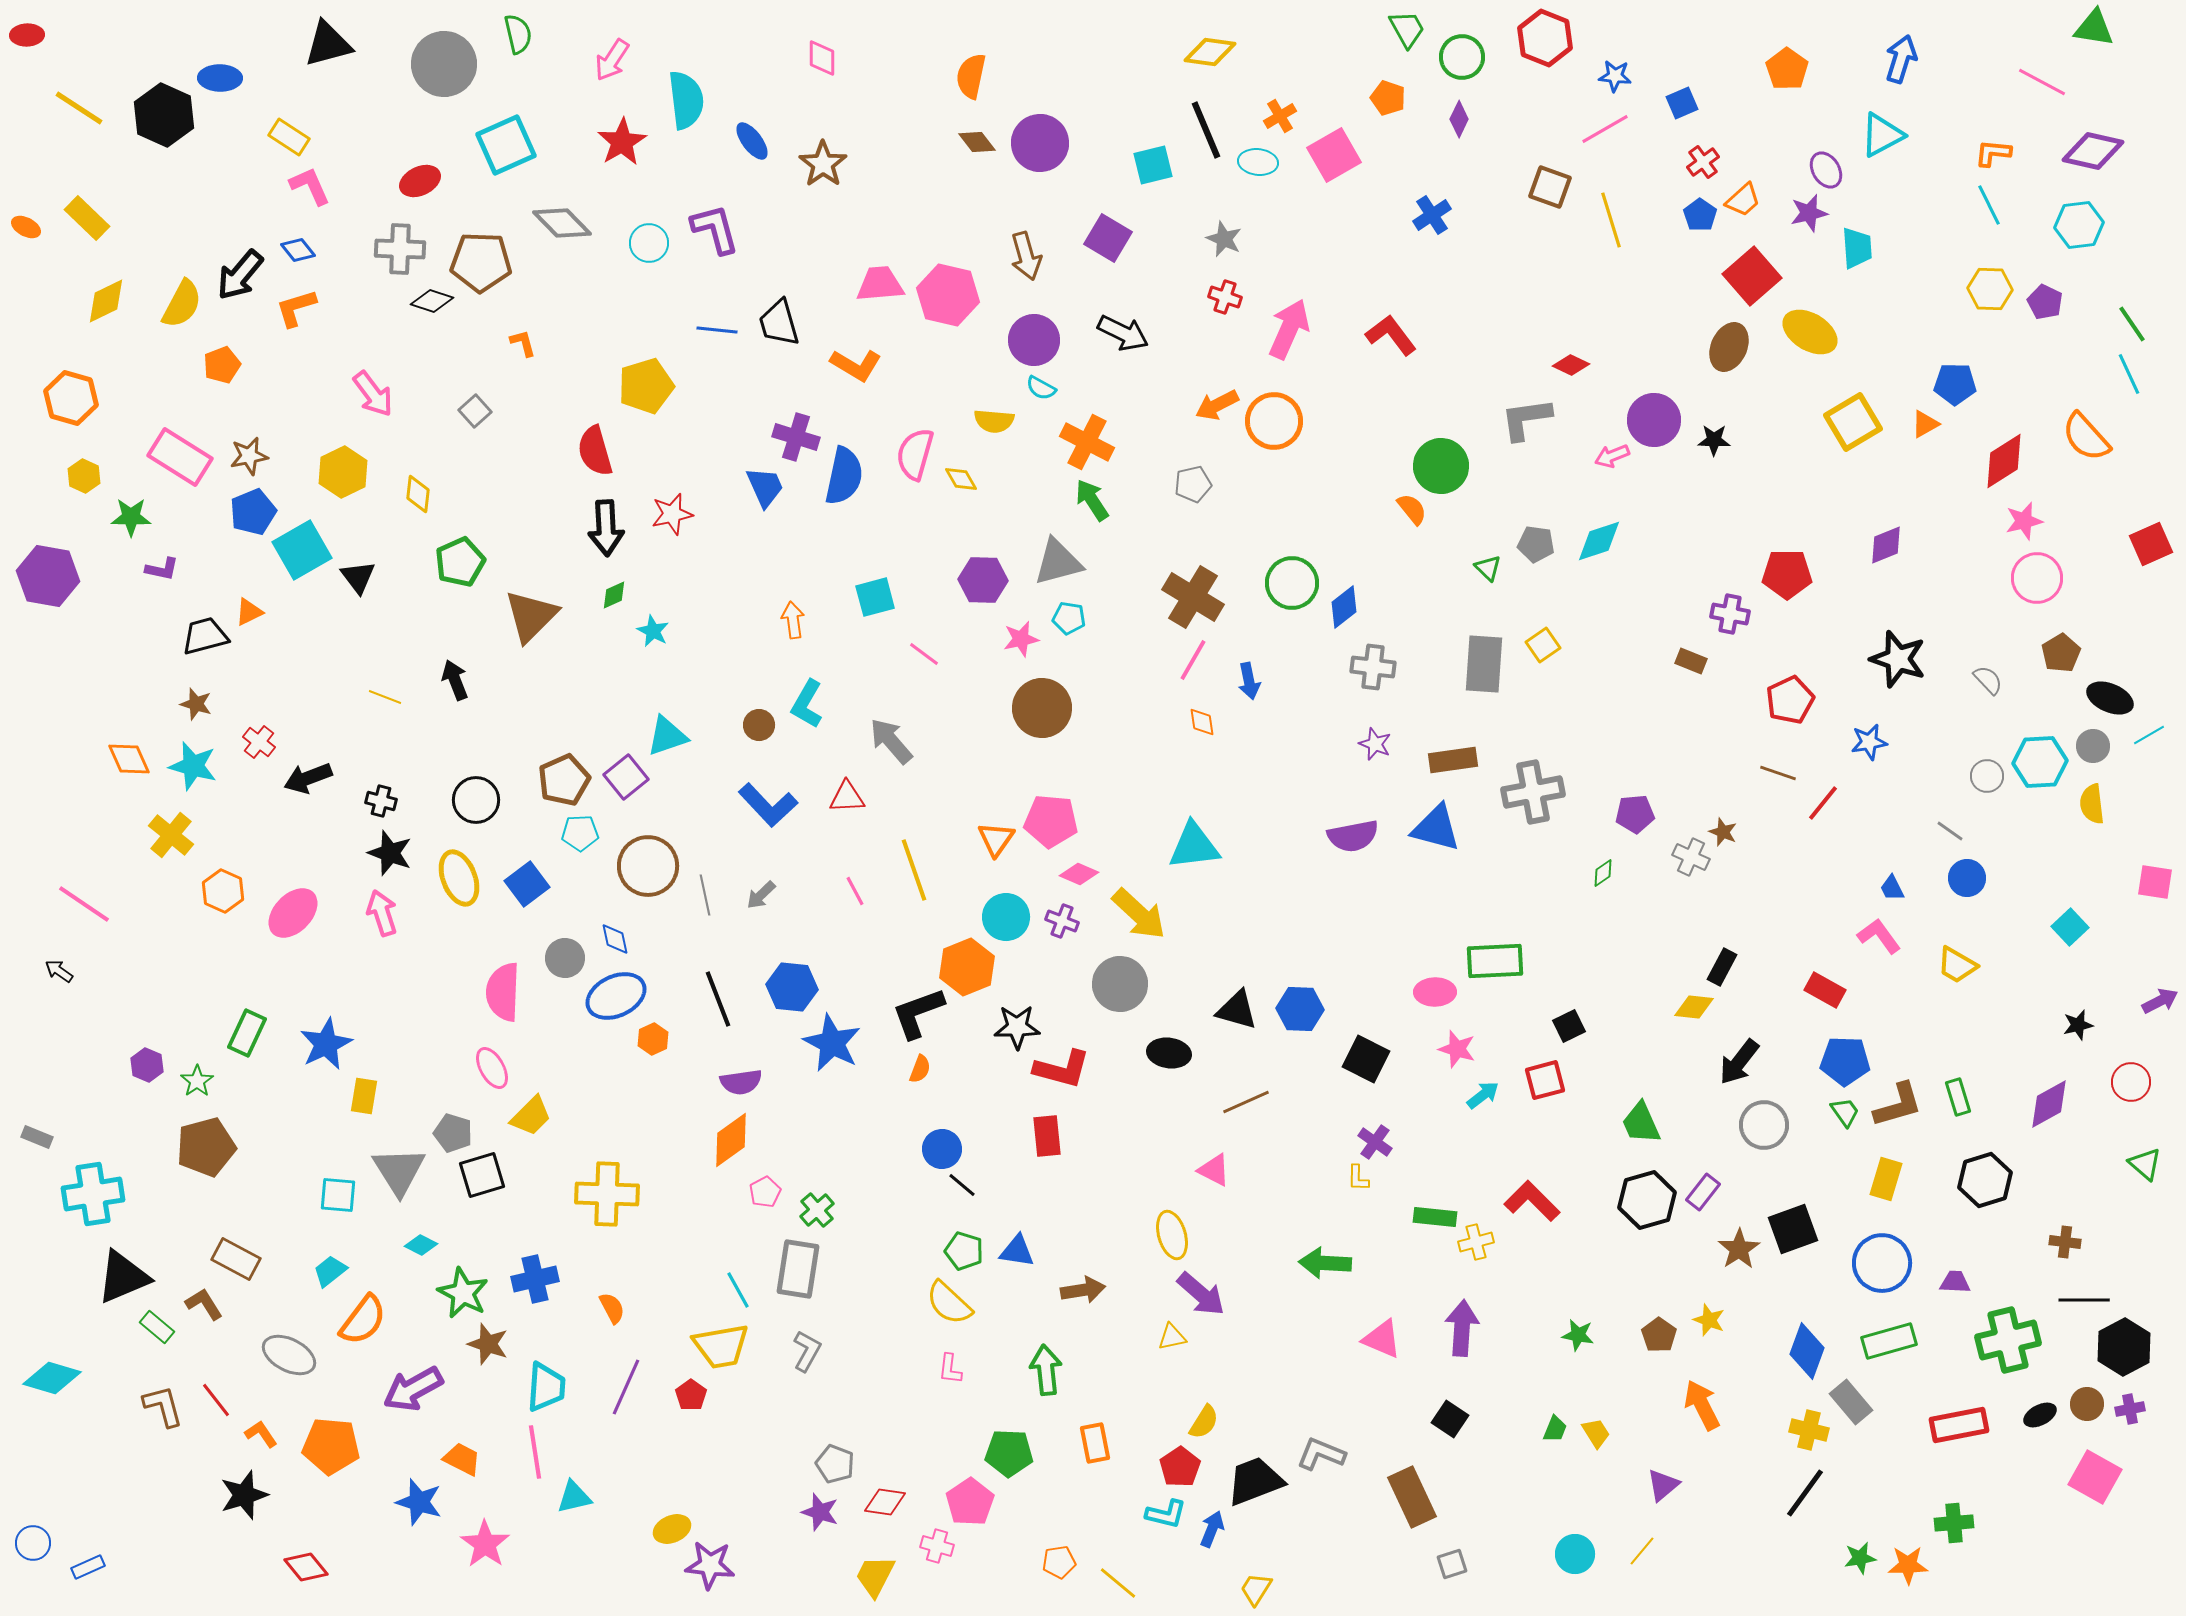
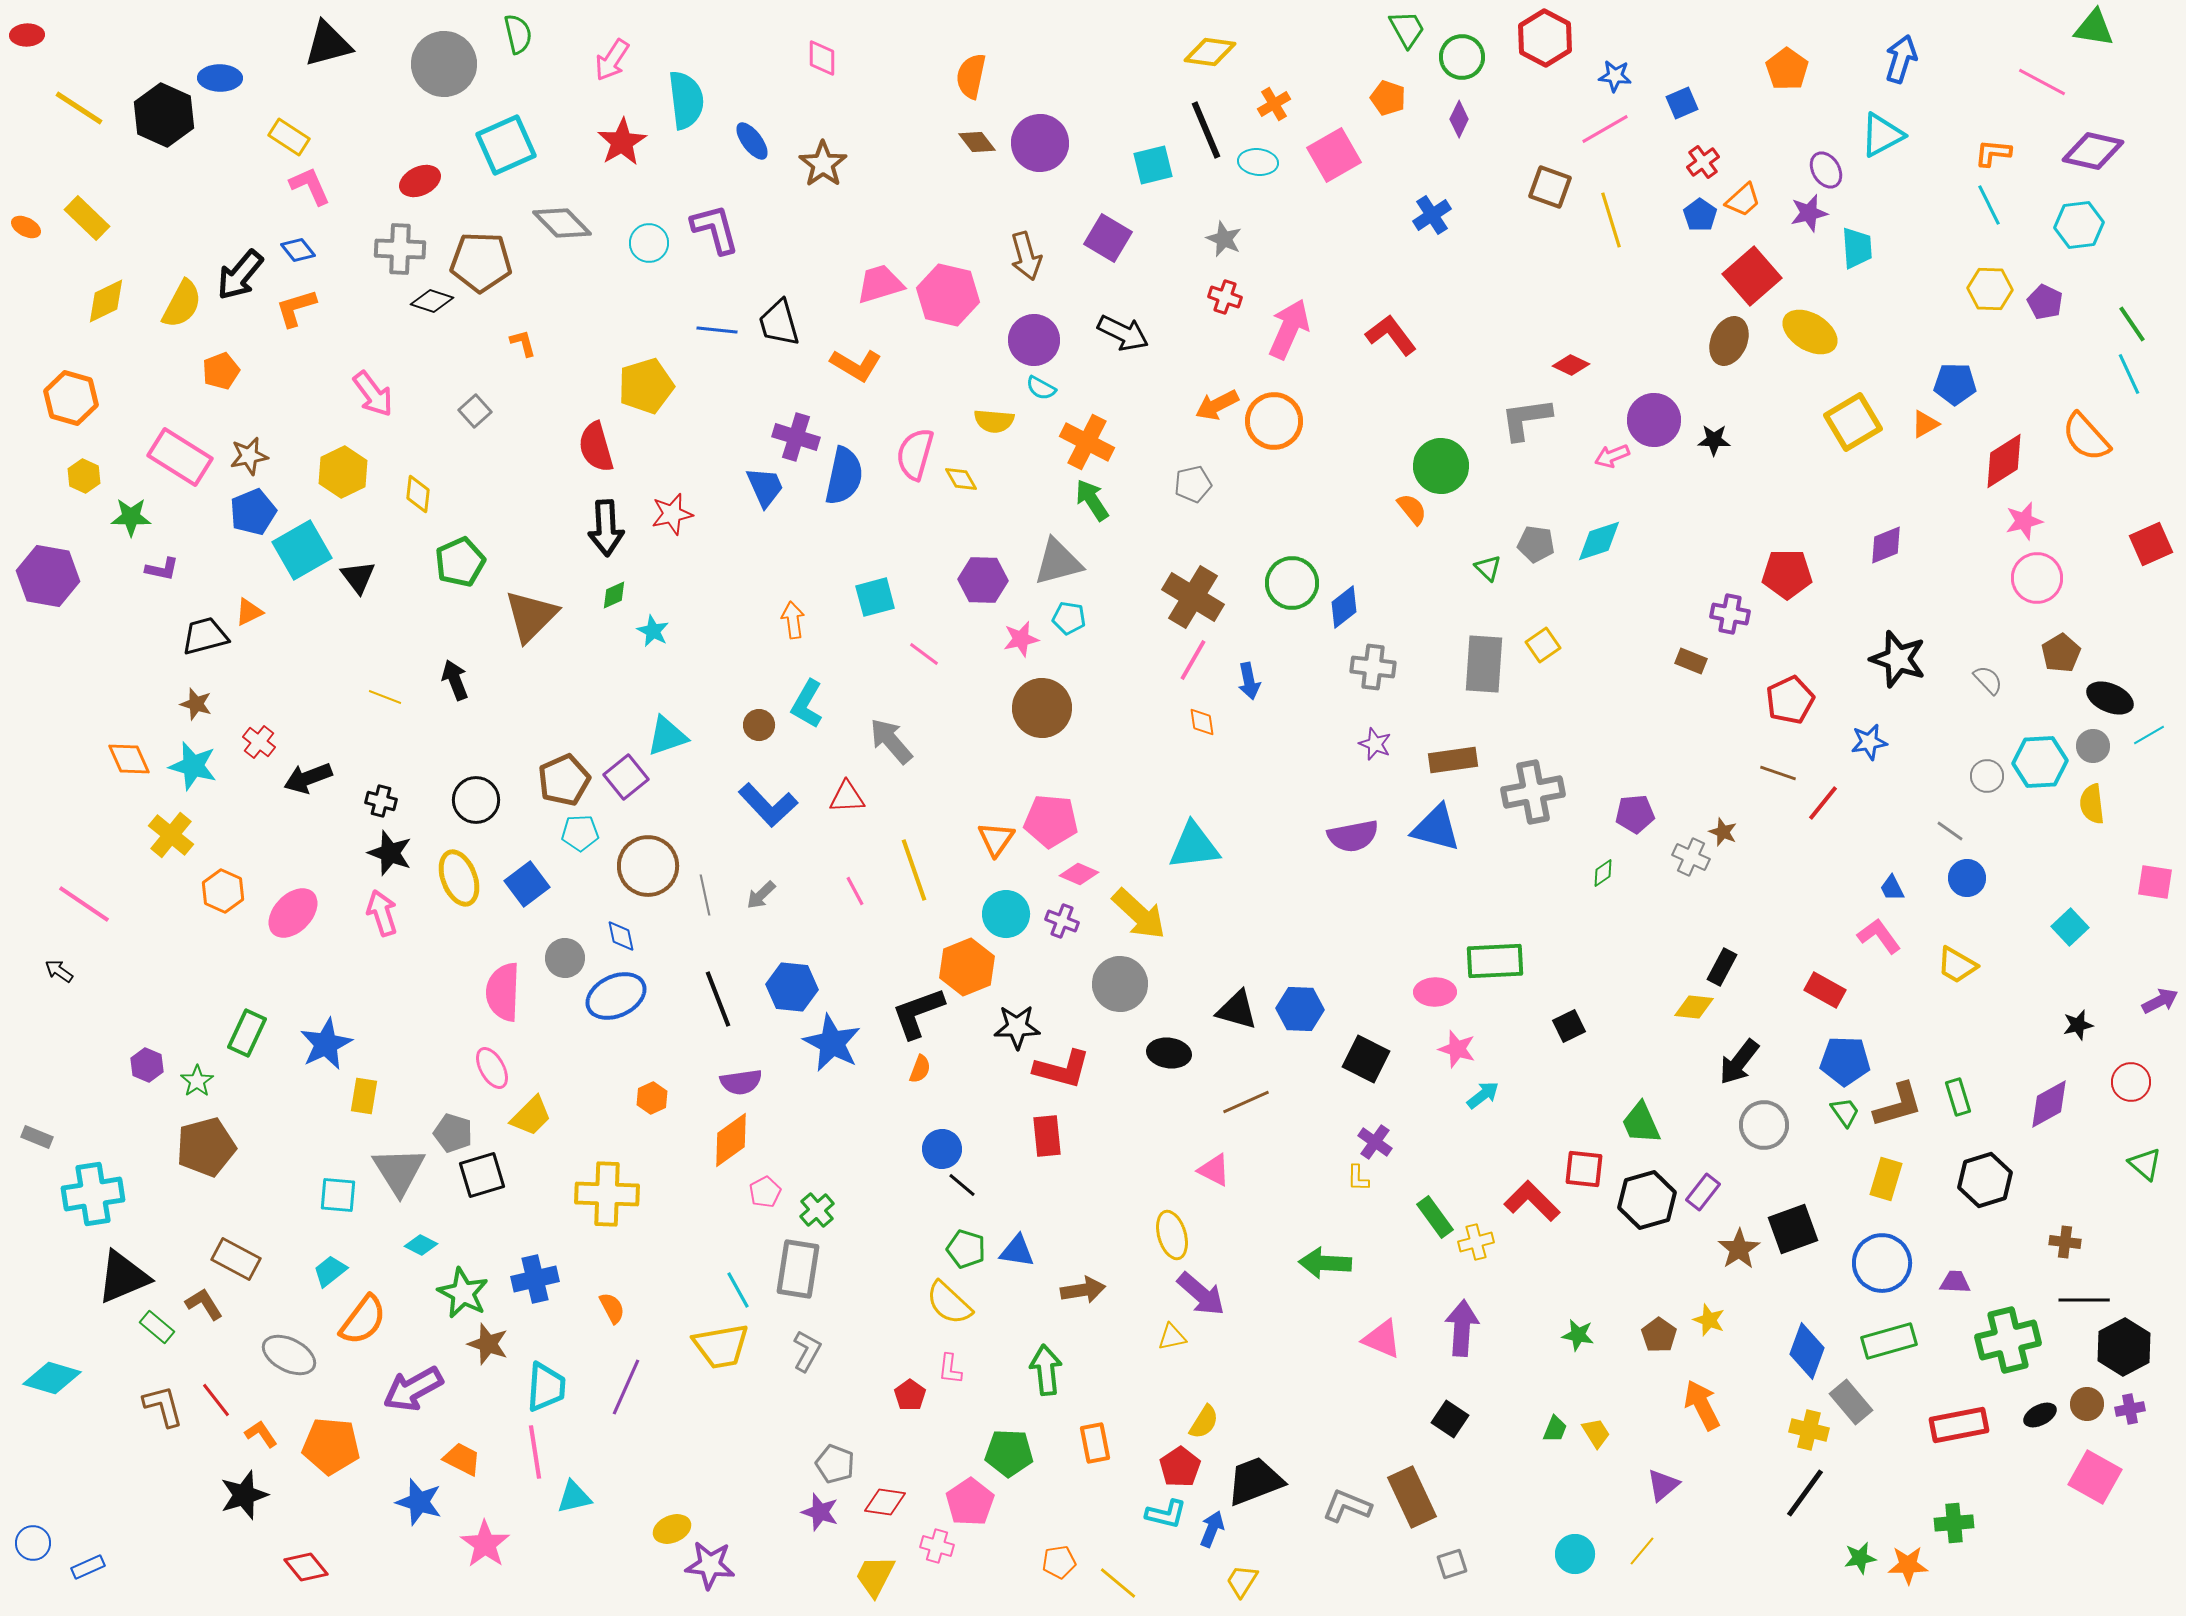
red hexagon at (1545, 38): rotated 6 degrees clockwise
orange cross at (1280, 116): moved 6 px left, 12 px up
pink trapezoid at (880, 284): rotated 12 degrees counterclockwise
brown ellipse at (1729, 347): moved 6 px up
orange pentagon at (222, 365): moved 1 px left, 6 px down
red semicircle at (595, 451): moved 1 px right, 4 px up
cyan circle at (1006, 917): moved 3 px up
blue diamond at (615, 939): moved 6 px right, 3 px up
orange hexagon at (653, 1039): moved 1 px left, 59 px down
red square at (1545, 1080): moved 39 px right, 89 px down; rotated 21 degrees clockwise
green rectangle at (1435, 1217): rotated 48 degrees clockwise
green pentagon at (964, 1251): moved 2 px right, 2 px up
red pentagon at (691, 1395): moved 219 px right
gray L-shape at (1321, 1454): moved 26 px right, 52 px down
yellow trapezoid at (1256, 1589): moved 14 px left, 8 px up
